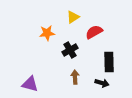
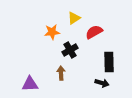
yellow triangle: moved 1 px right, 1 px down
orange star: moved 5 px right, 1 px up
brown arrow: moved 14 px left, 4 px up
purple triangle: rotated 18 degrees counterclockwise
